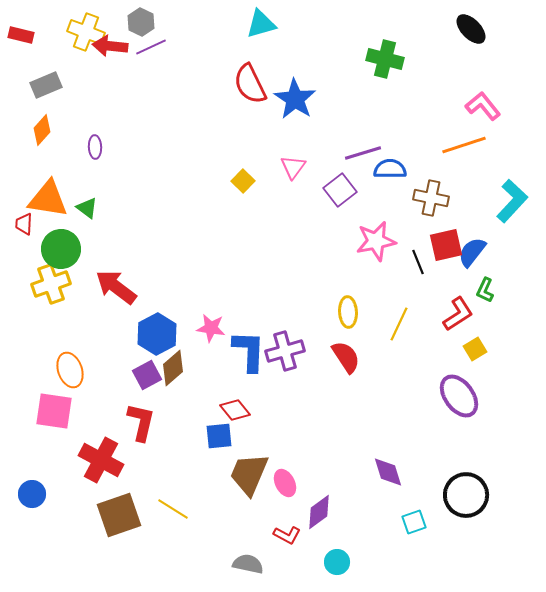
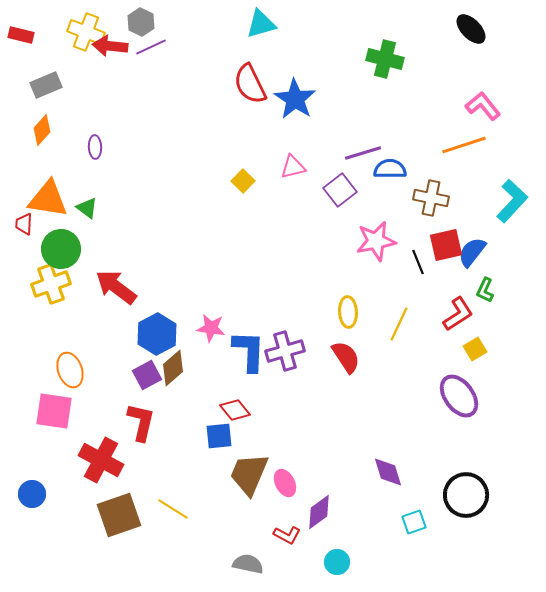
pink triangle at (293, 167): rotated 40 degrees clockwise
